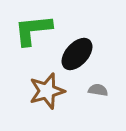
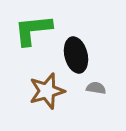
black ellipse: moved 1 px left, 1 px down; rotated 56 degrees counterclockwise
gray semicircle: moved 2 px left, 2 px up
